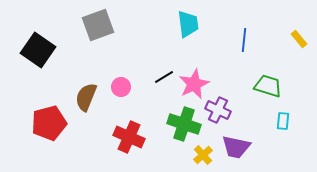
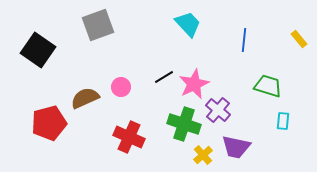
cyan trapezoid: rotated 36 degrees counterclockwise
brown semicircle: moved 1 px left, 1 px down; rotated 44 degrees clockwise
purple cross: rotated 15 degrees clockwise
